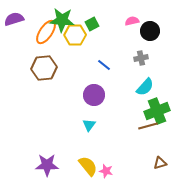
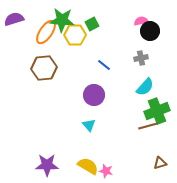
pink semicircle: moved 9 px right
cyan triangle: rotated 16 degrees counterclockwise
yellow semicircle: rotated 20 degrees counterclockwise
